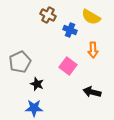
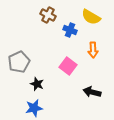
gray pentagon: moved 1 px left
blue star: rotated 12 degrees counterclockwise
